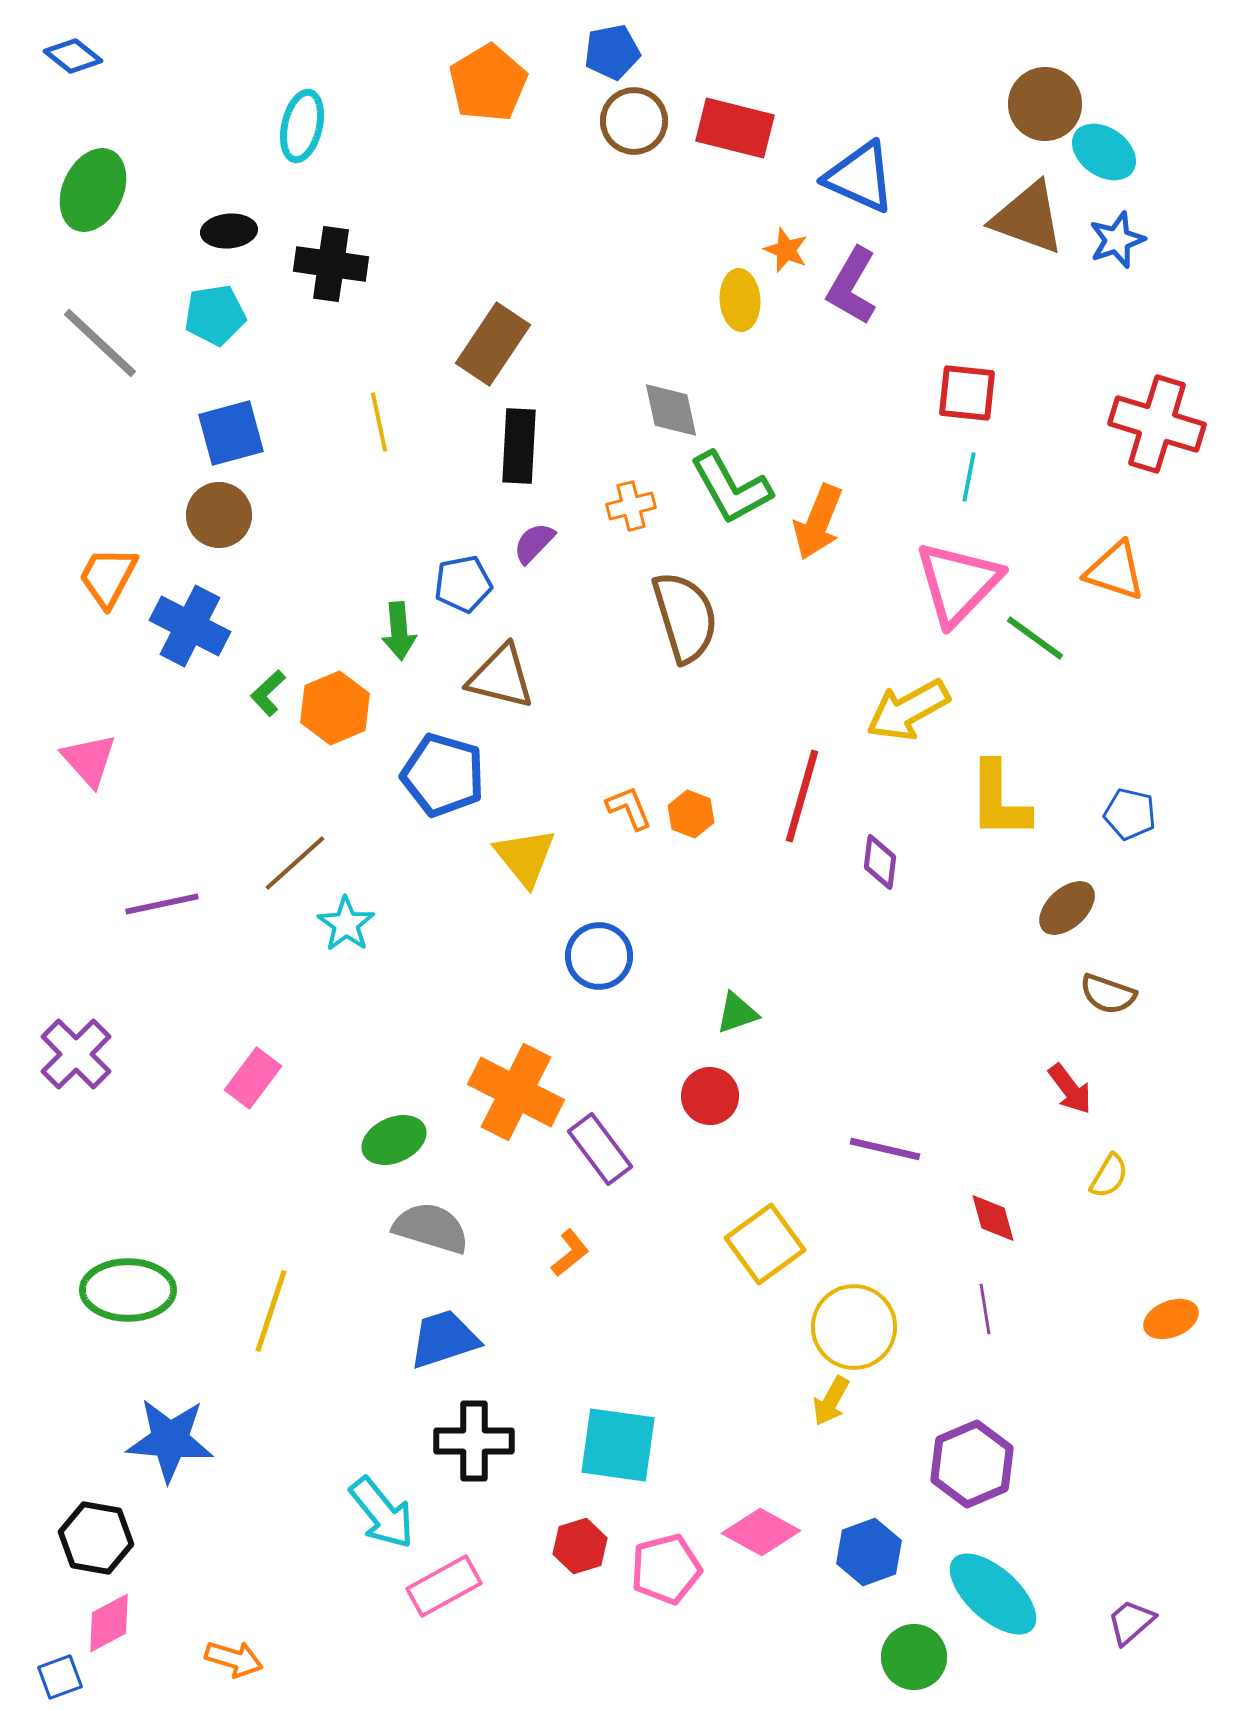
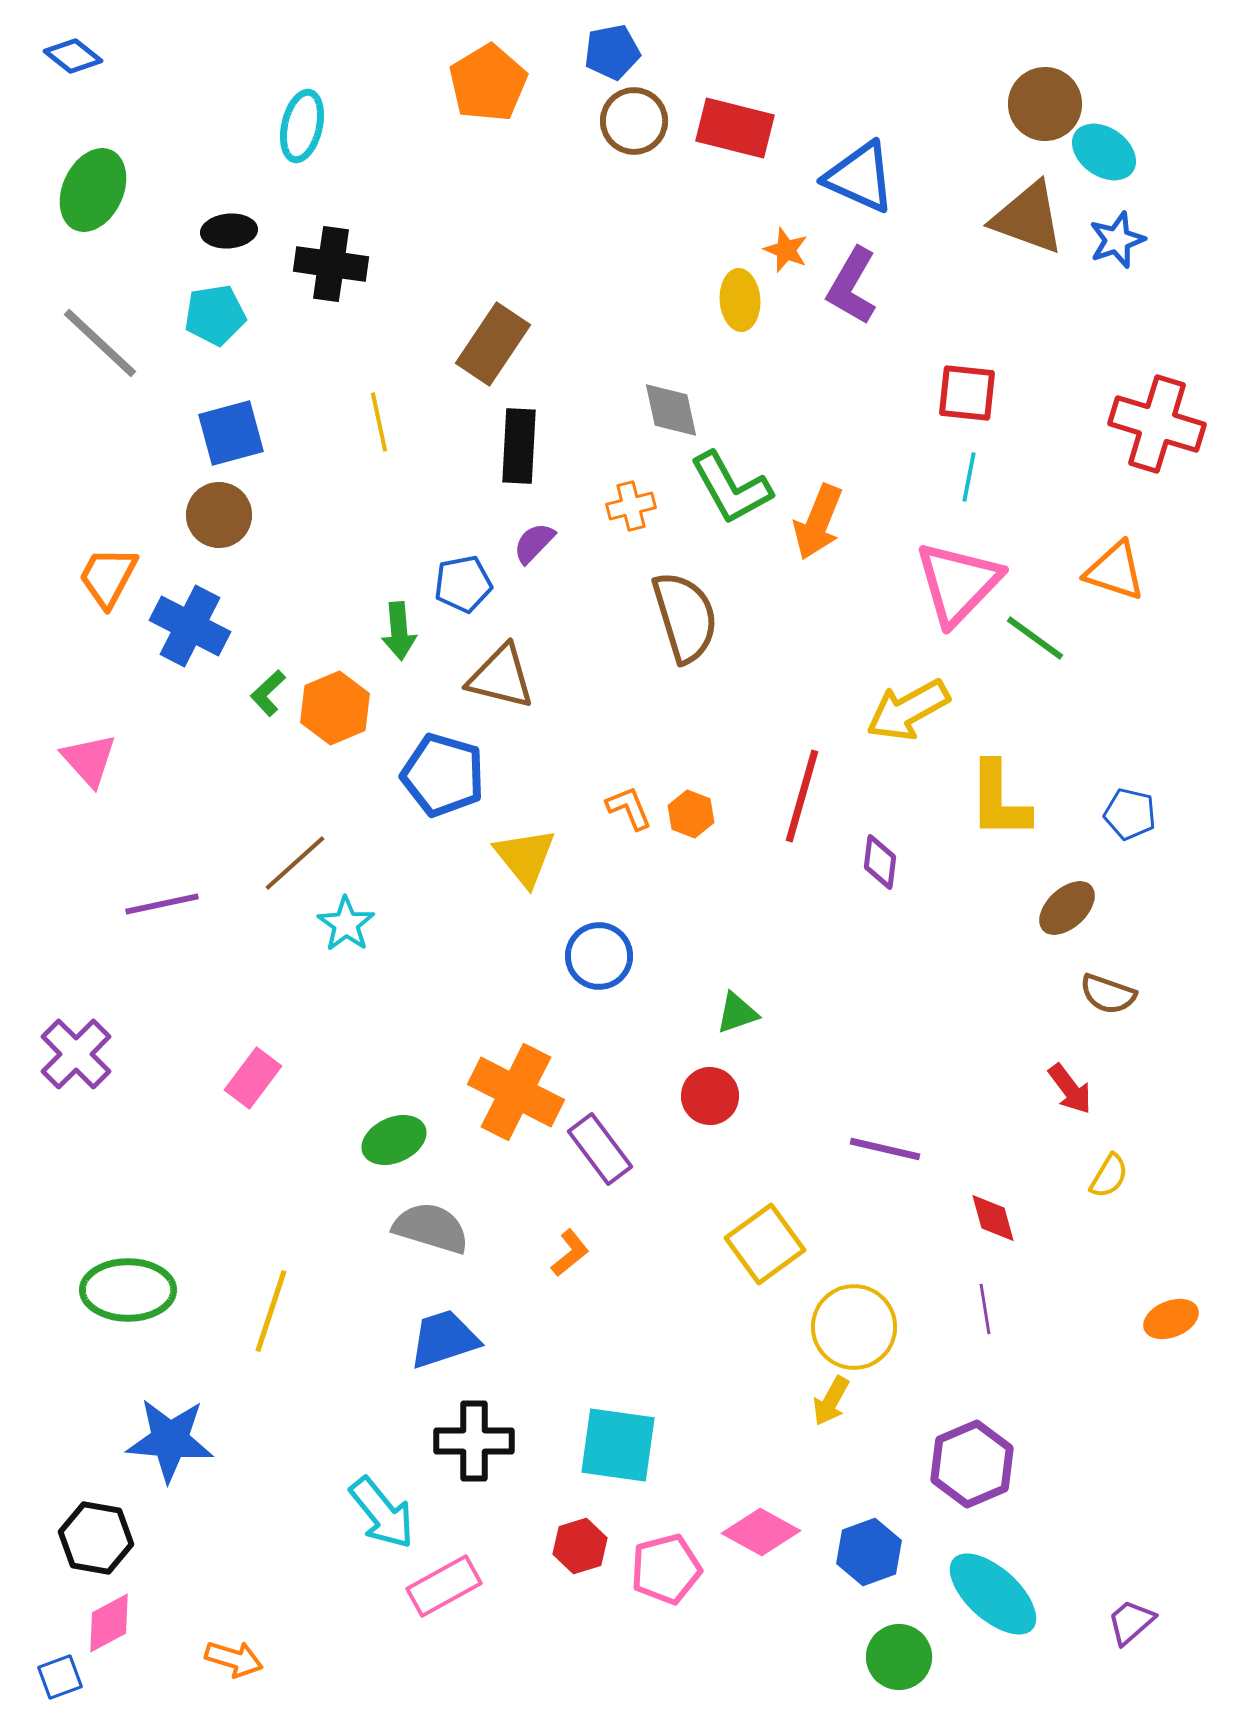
green circle at (914, 1657): moved 15 px left
